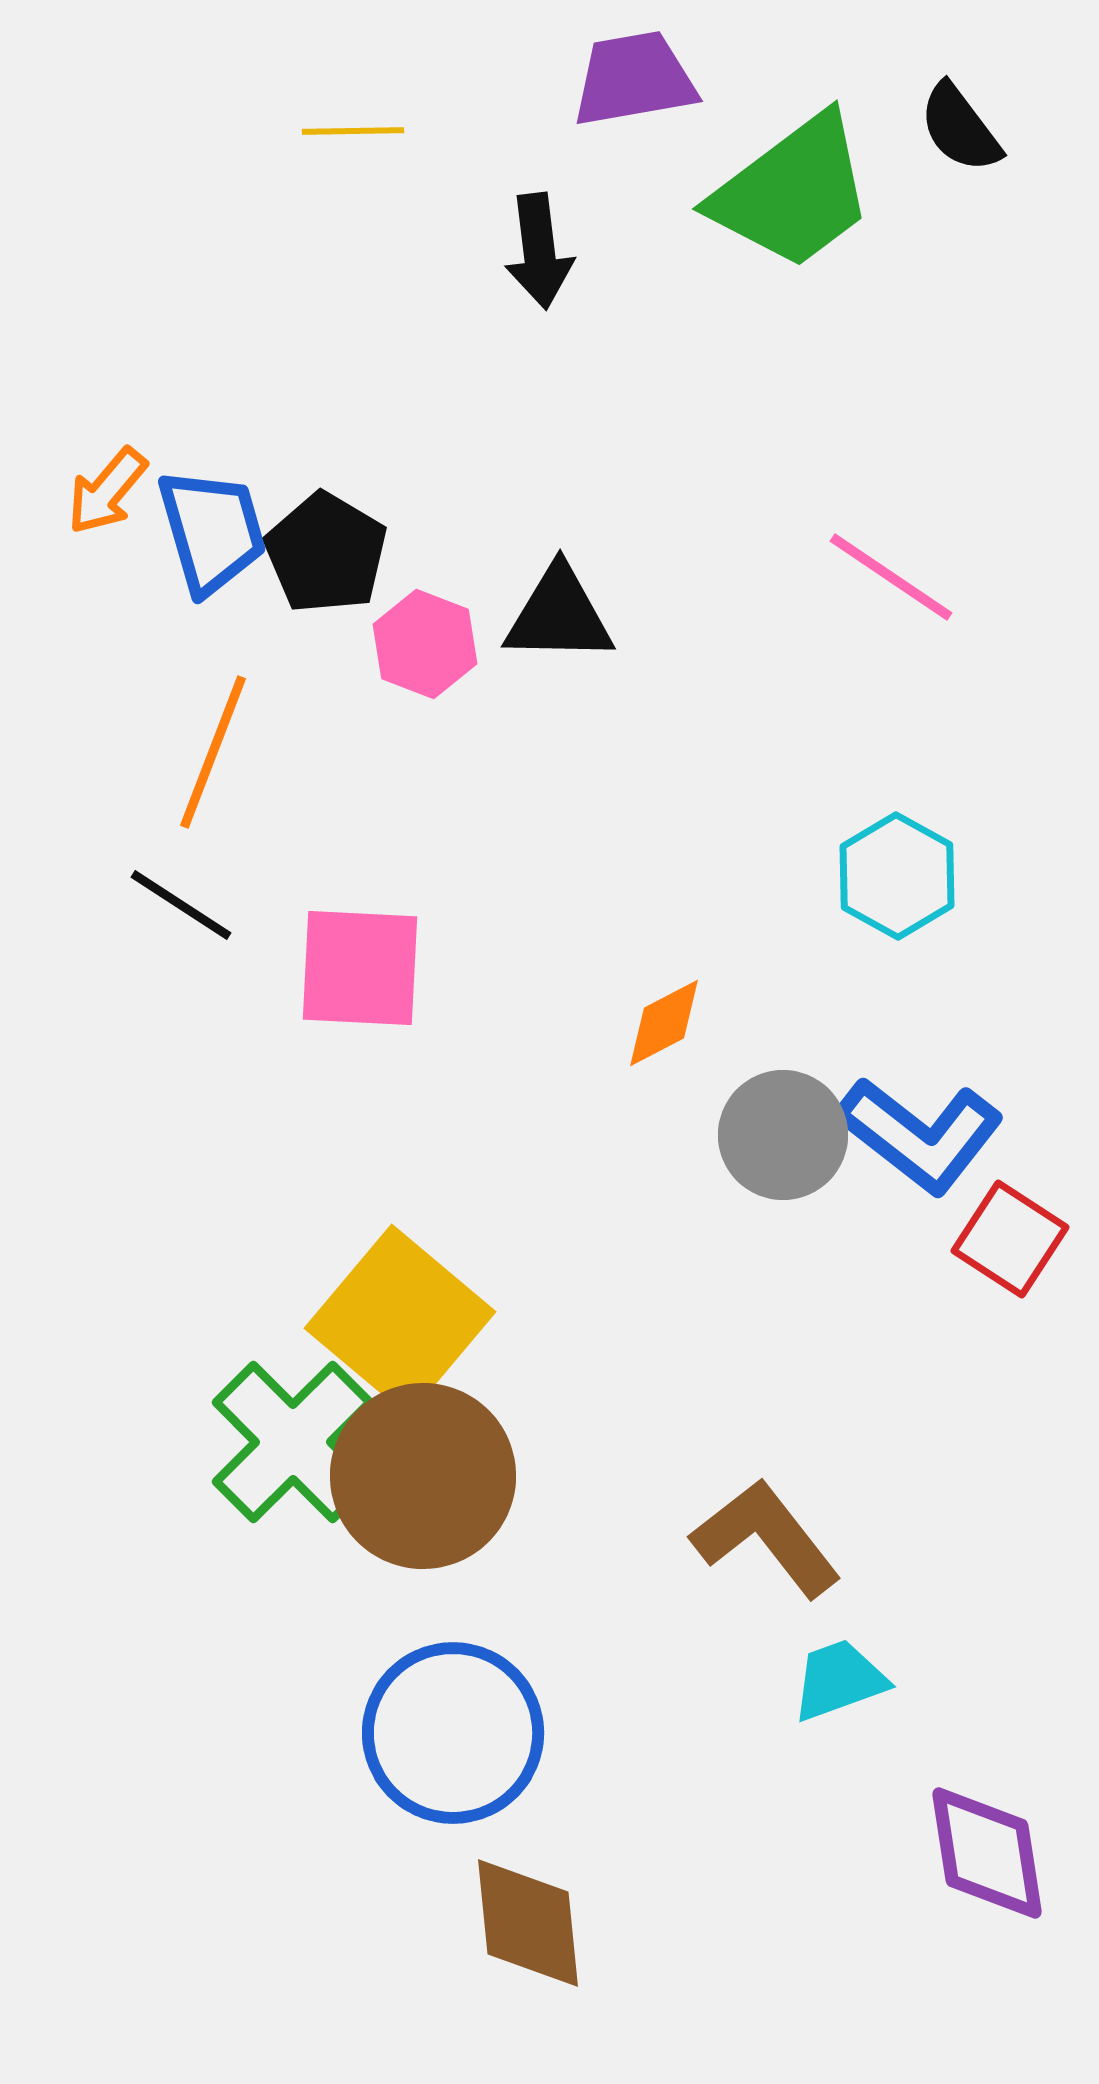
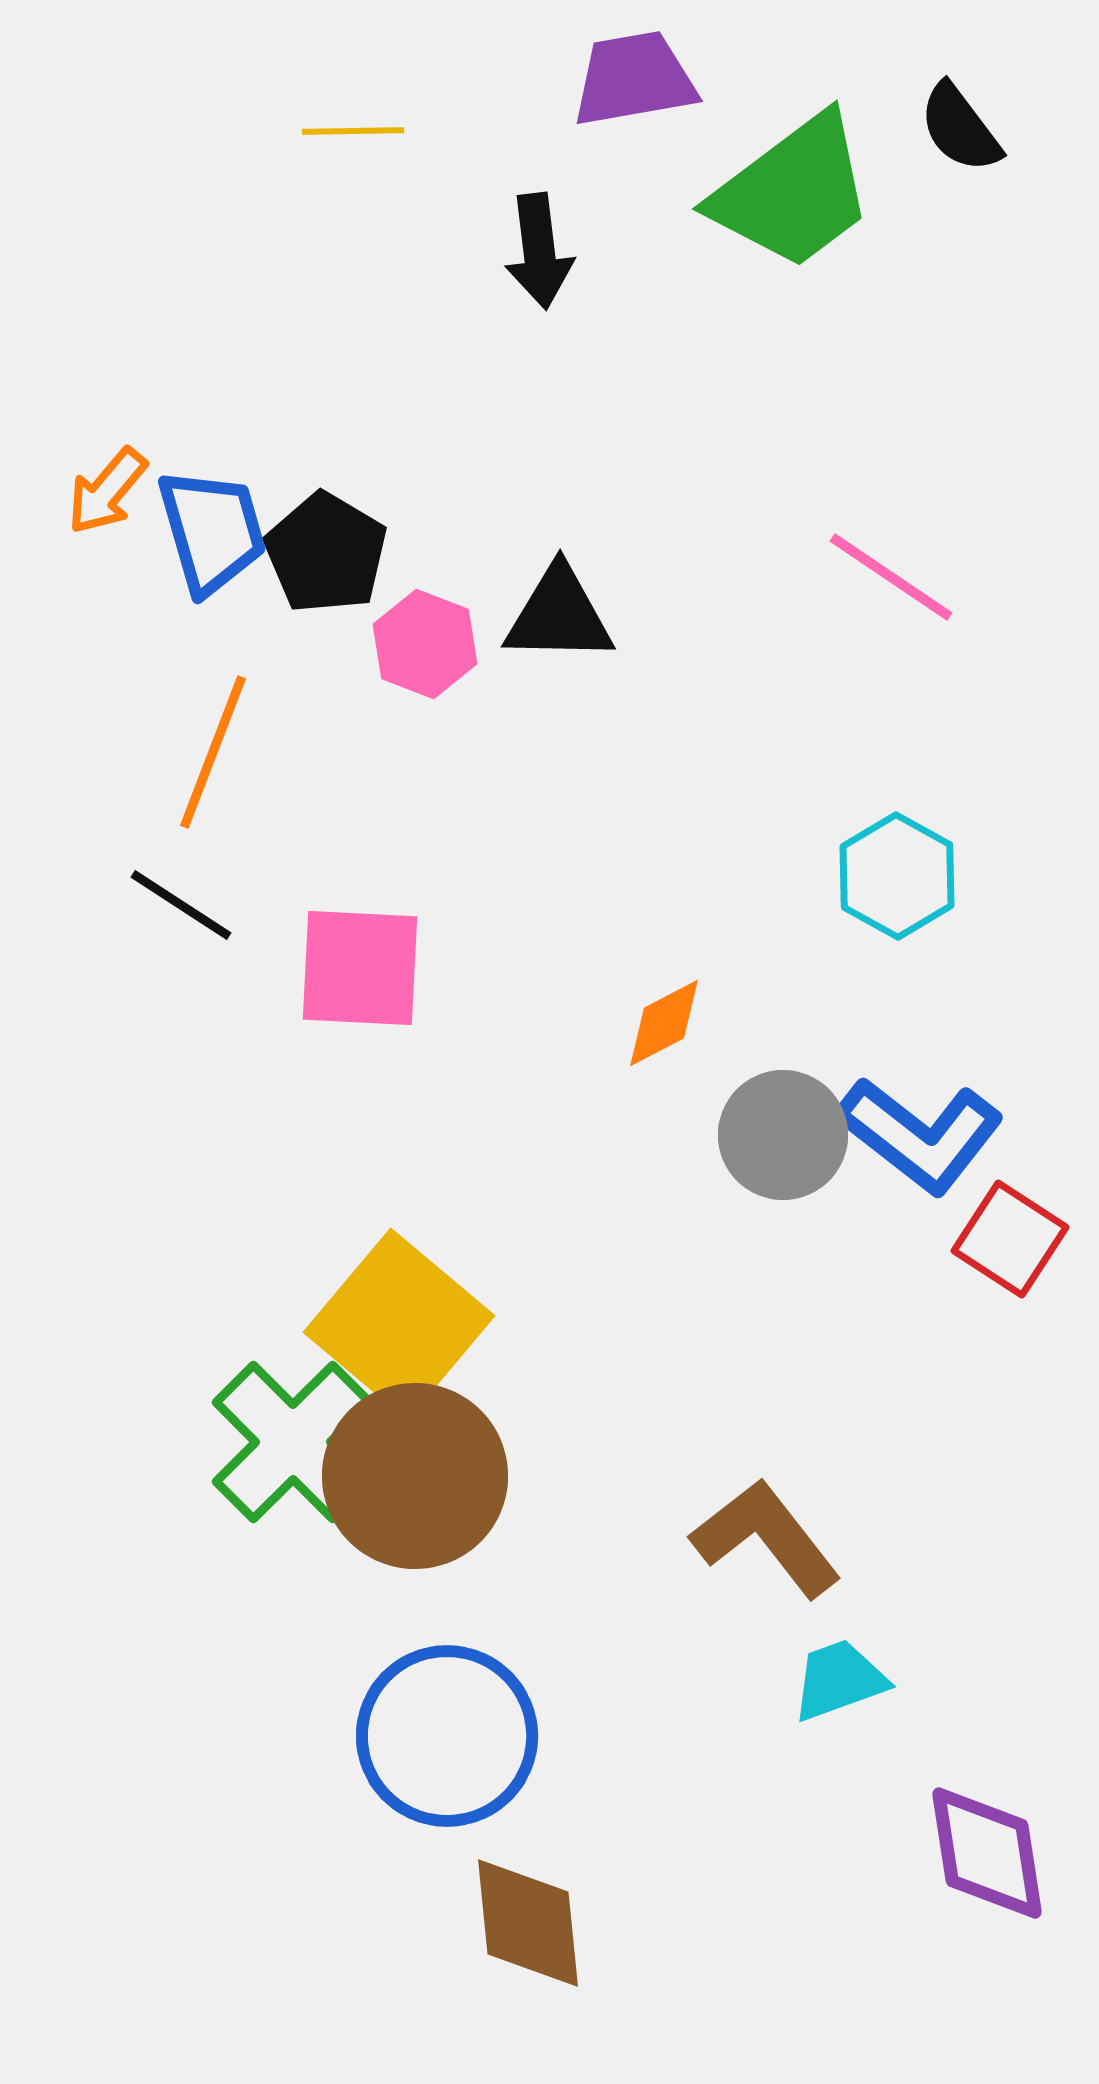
yellow square: moved 1 px left, 4 px down
brown circle: moved 8 px left
blue circle: moved 6 px left, 3 px down
